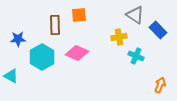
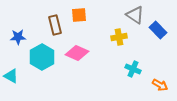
brown rectangle: rotated 12 degrees counterclockwise
blue star: moved 2 px up
cyan cross: moved 3 px left, 13 px down
orange arrow: rotated 98 degrees clockwise
